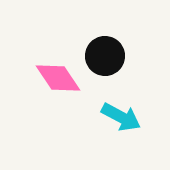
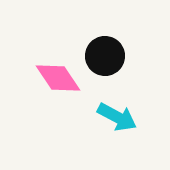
cyan arrow: moved 4 px left
